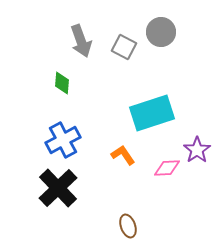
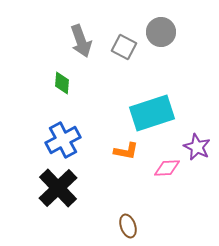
purple star: moved 3 px up; rotated 12 degrees counterclockwise
orange L-shape: moved 3 px right, 4 px up; rotated 135 degrees clockwise
